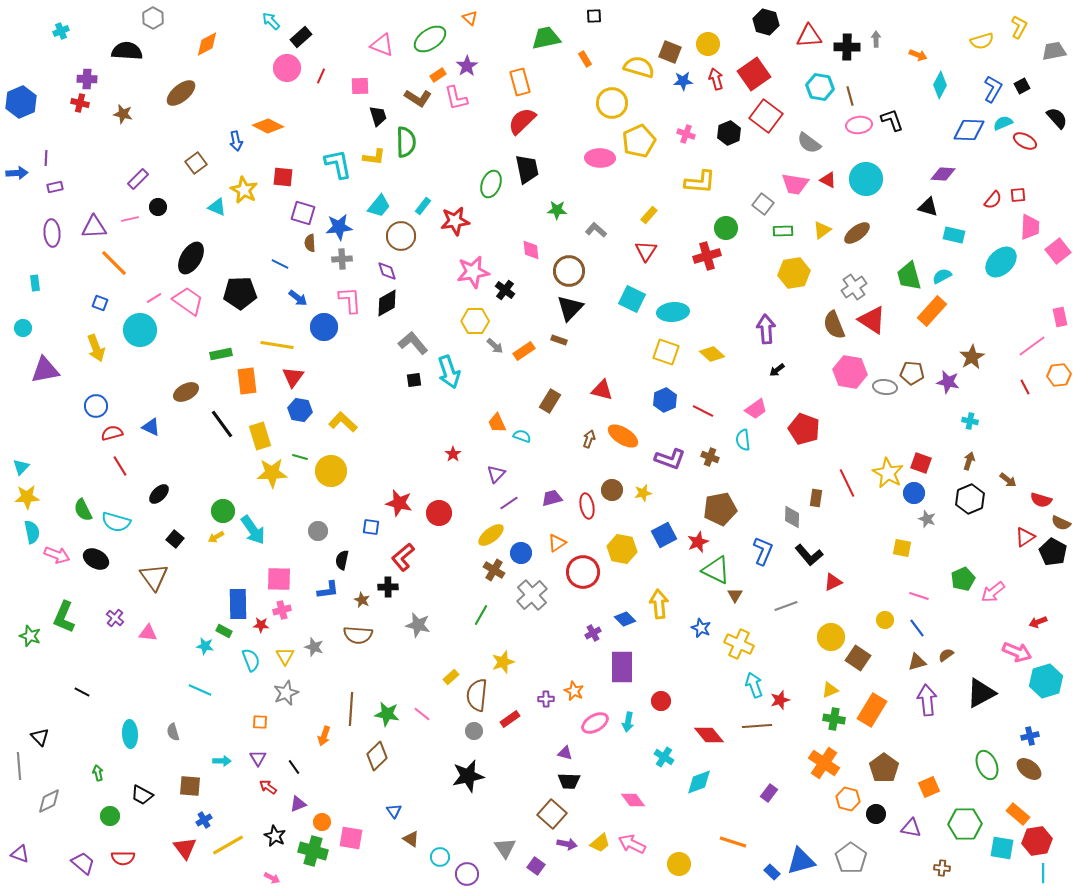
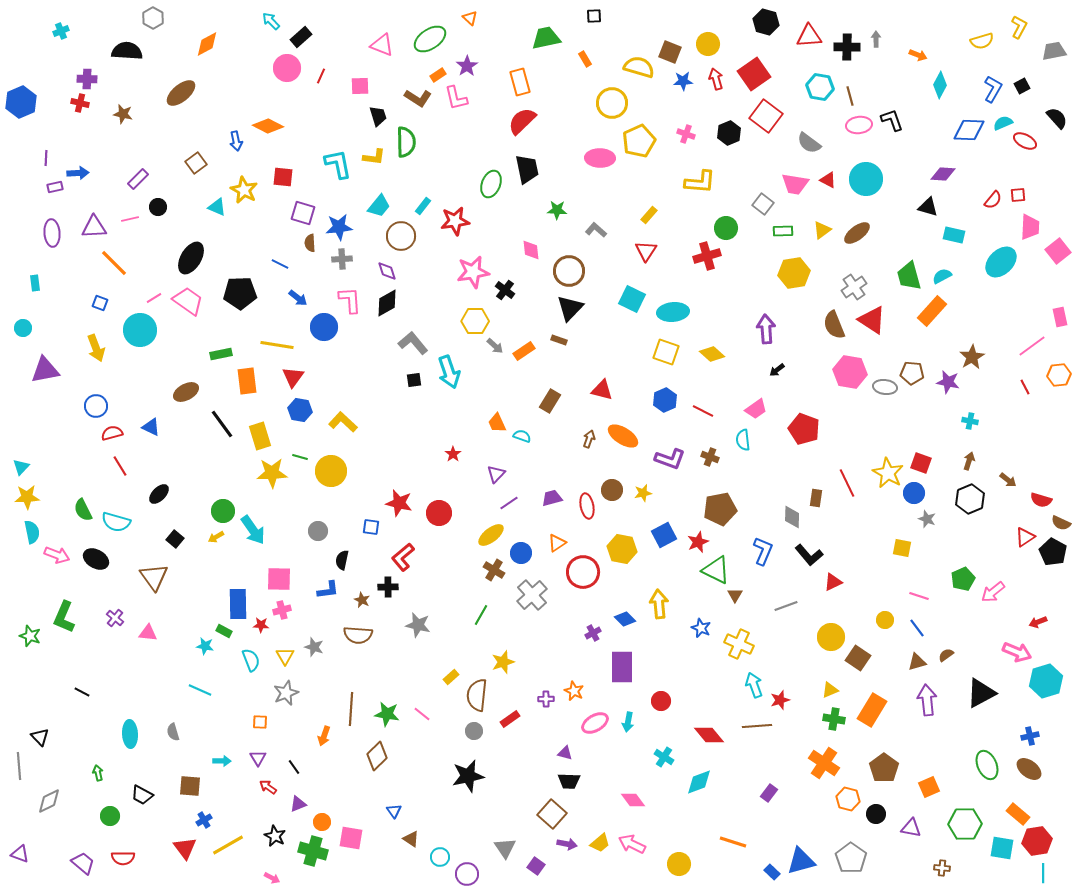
blue arrow at (17, 173): moved 61 px right
